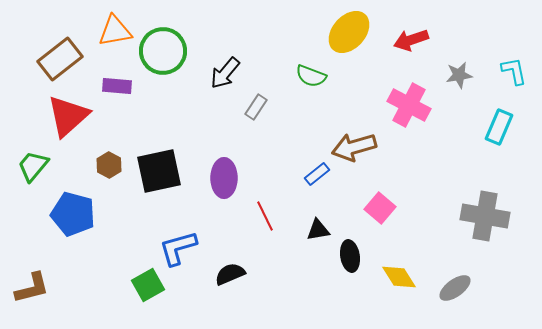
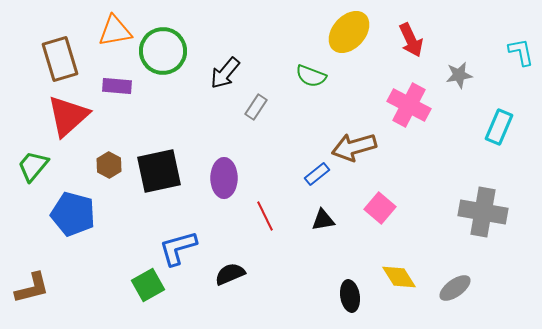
red arrow: rotated 96 degrees counterclockwise
brown rectangle: rotated 69 degrees counterclockwise
cyan L-shape: moved 7 px right, 19 px up
gray cross: moved 2 px left, 4 px up
black triangle: moved 5 px right, 10 px up
black ellipse: moved 40 px down
